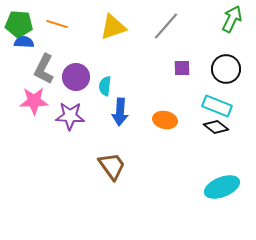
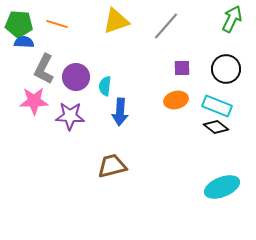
yellow triangle: moved 3 px right, 6 px up
orange ellipse: moved 11 px right, 20 px up; rotated 25 degrees counterclockwise
brown trapezoid: rotated 68 degrees counterclockwise
